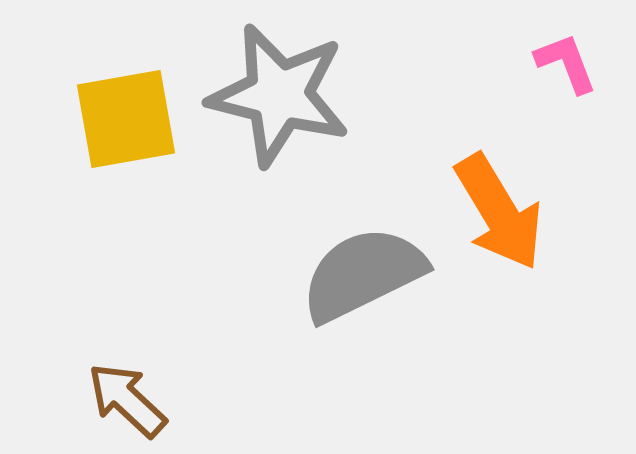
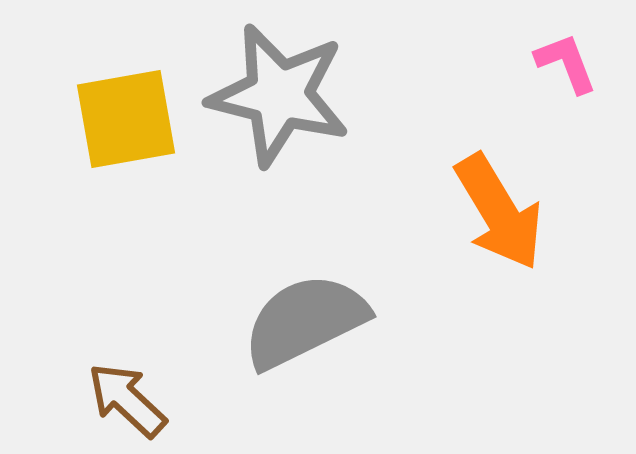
gray semicircle: moved 58 px left, 47 px down
